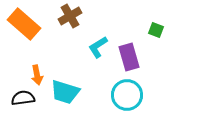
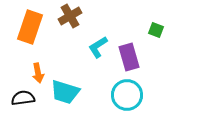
orange rectangle: moved 6 px right, 3 px down; rotated 68 degrees clockwise
orange arrow: moved 1 px right, 2 px up
